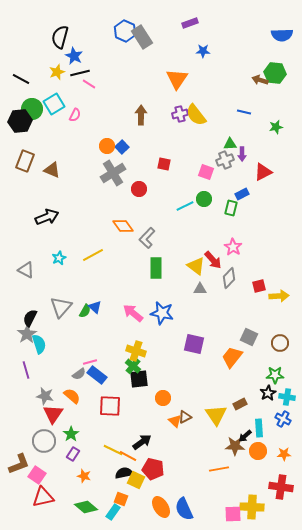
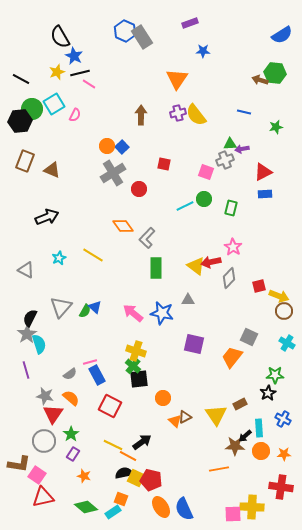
blue semicircle at (282, 35): rotated 30 degrees counterclockwise
black semicircle at (60, 37): rotated 45 degrees counterclockwise
purple cross at (180, 114): moved 2 px left, 1 px up
purple arrow at (242, 154): moved 5 px up; rotated 80 degrees clockwise
blue rectangle at (242, 194): moved 23 px right; rotated 24 degrees clockwise
yellow line at (93, 255): rotated 60 degrees clockwise
red arrow at (213, 260): moved 2 px left, 2 px down; rotated 120 degrees clockwise
gray triangle at (200, 289): moved 12 px left, 11 px down
yellow arrow at (279, 296): rotated 24 degrees clockwise
brown circle at (280, 343): moved 4 px right, 32 px up
gray semicircle at (79, 374): moved 9 px left
blue rectangle at (97, 375): rotated 24 degrees clockwise
orange semicircle at (72, 396): moved 1 px left, 2 px down
cyan cross at (287, 397): moved 54 px up; rotated 21 degrees clockwise
red square at (110, 406): rotated 25 degrees clockwise
yellow line at (113, 450): moved 5 px up
orange circle at (258, 451): moved 3 px right
brown L-shape at (19, 464): rotated 30 degrees clockwise
red pentagon at (153, 469): moved 2 px left, 11 px down
yellow square at (136, 480): moved 2 px up
cyan rectangle at (113, 512): rotated 21 degrees clockwise
